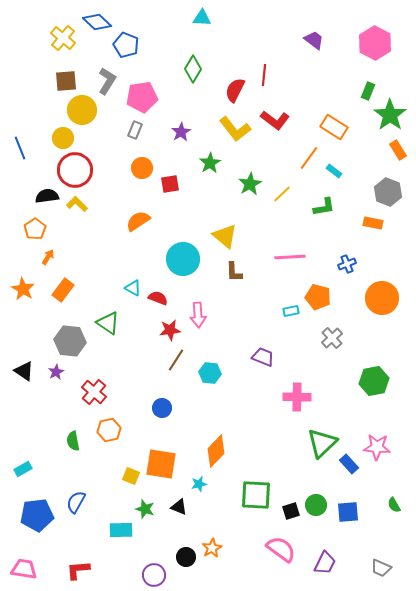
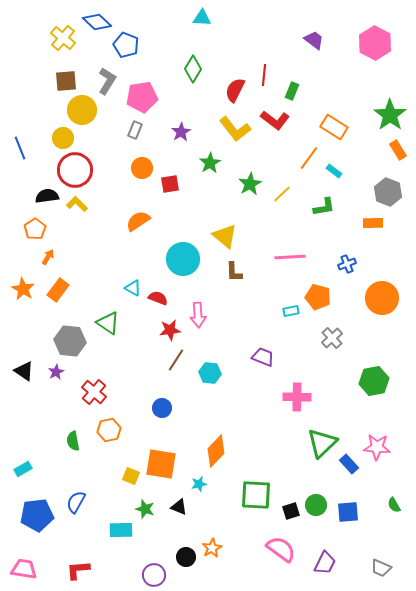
green rectangle at (368, 91): moved 76 px left
orange rectangle at (373, 223): rotated 12 degrees counterclockwise
orange rectangle at (63, 290): moved 5 px left
